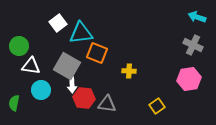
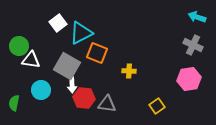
cyan triangle: rotated 20 degrees counterclockwise
white triangle: moved 6 px up
